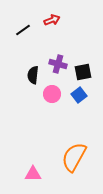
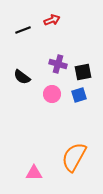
black line: rotated 14 degrees clockwise
black semicircle: moved 11 px left, 2 px down; rotated 60 degrees counterclockwise
blue square: rotated 21 degrees clockwise
pink triangle: moved 1 px right, 1 px up
